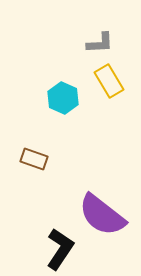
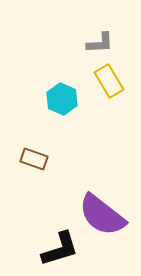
cyan hexagon: moved 1 px left, 1 px down
black L-shape: rotated 39 degrees clockwise
